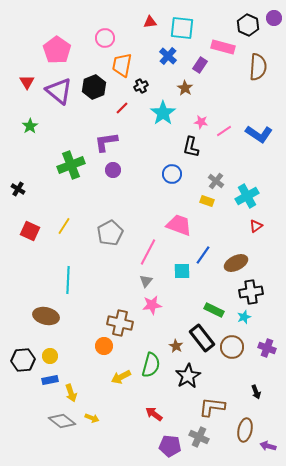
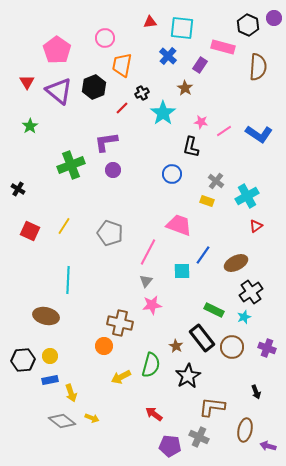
black cross at (141, 86): moved 1 px right, 7 px down
gray pentagon at (110, 233): rotated 25 degrees counterclockwise
black cross at (251, 292): rotated 25 degrees counterclockwise
